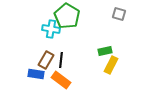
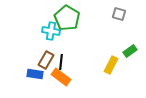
green pentagon: moved 2 px down
cyan cross: moved 2 px down
green rectangle: moved 25 px right; rotated 24 degrees counterclockwise
black line: moved 2 px down
blue rectangle: moved 1 px left
orange rectangle: moved 3 px up
